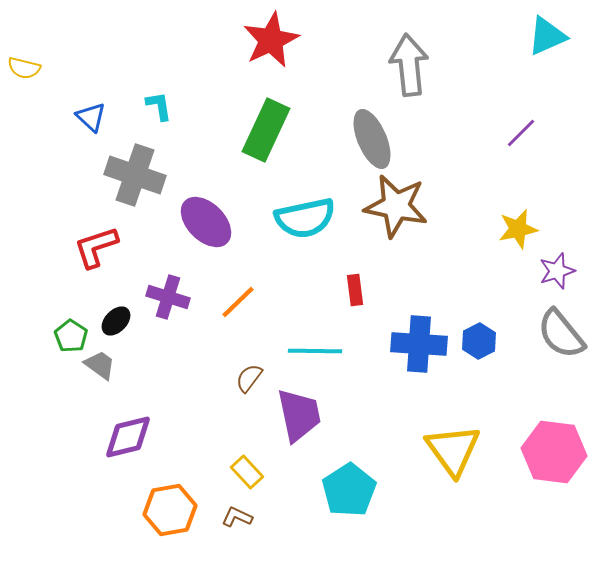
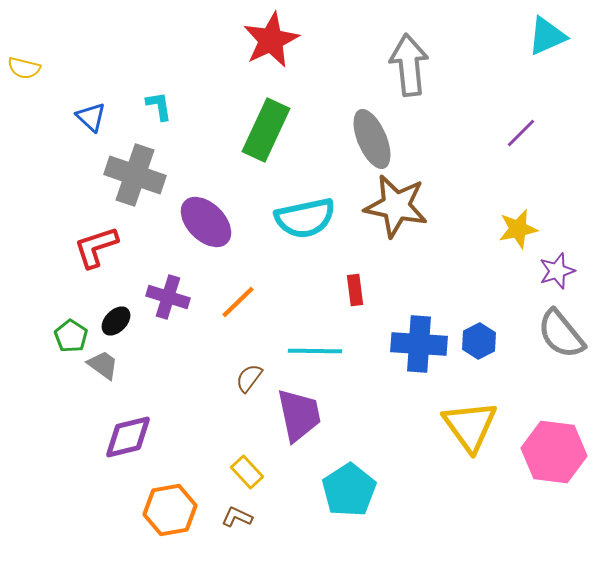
gray trapezoid: moved 3 px right
yellow triangle: moved 17 px right, 24 px up
